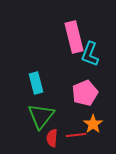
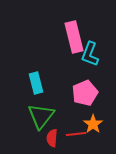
red line: moved 1 px up
